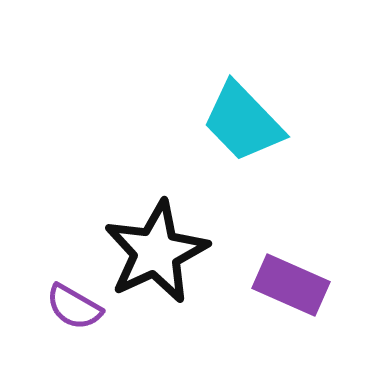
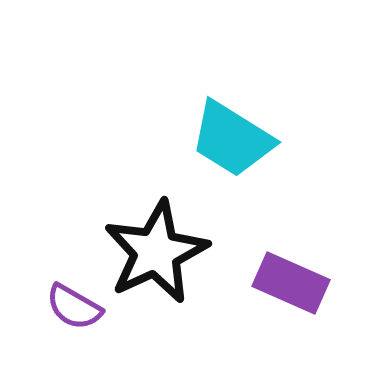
cyan trapezoid: moved 11 px left, 17 px down; rotated 14 degrees counterclockwise
purple rectangle: moved 2 px up
